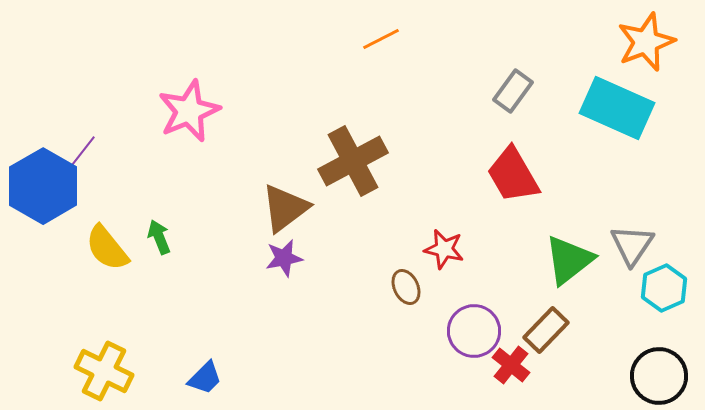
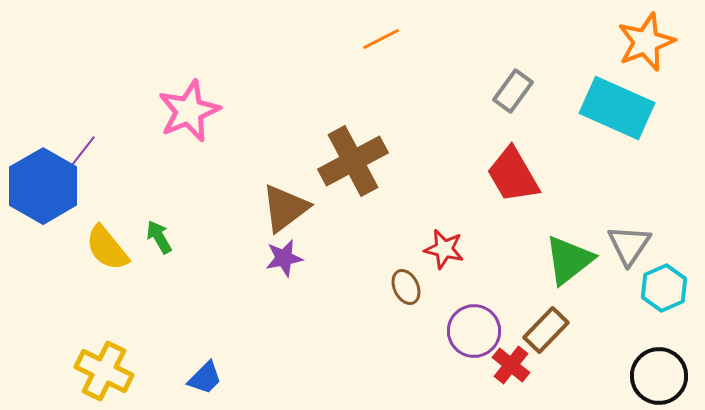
green arrow: rotated 8 degrees counterclockwise
gray triangle: moved 3 px left
